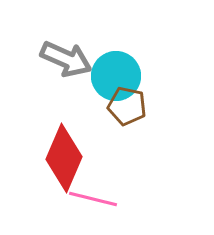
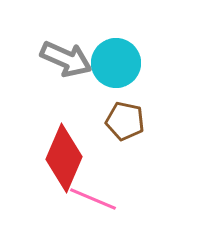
cyan circle: moved 13 px up
brown pentagon: moved 2 px left, 15 px down
pink line: rotated 9 degrees clockwise
